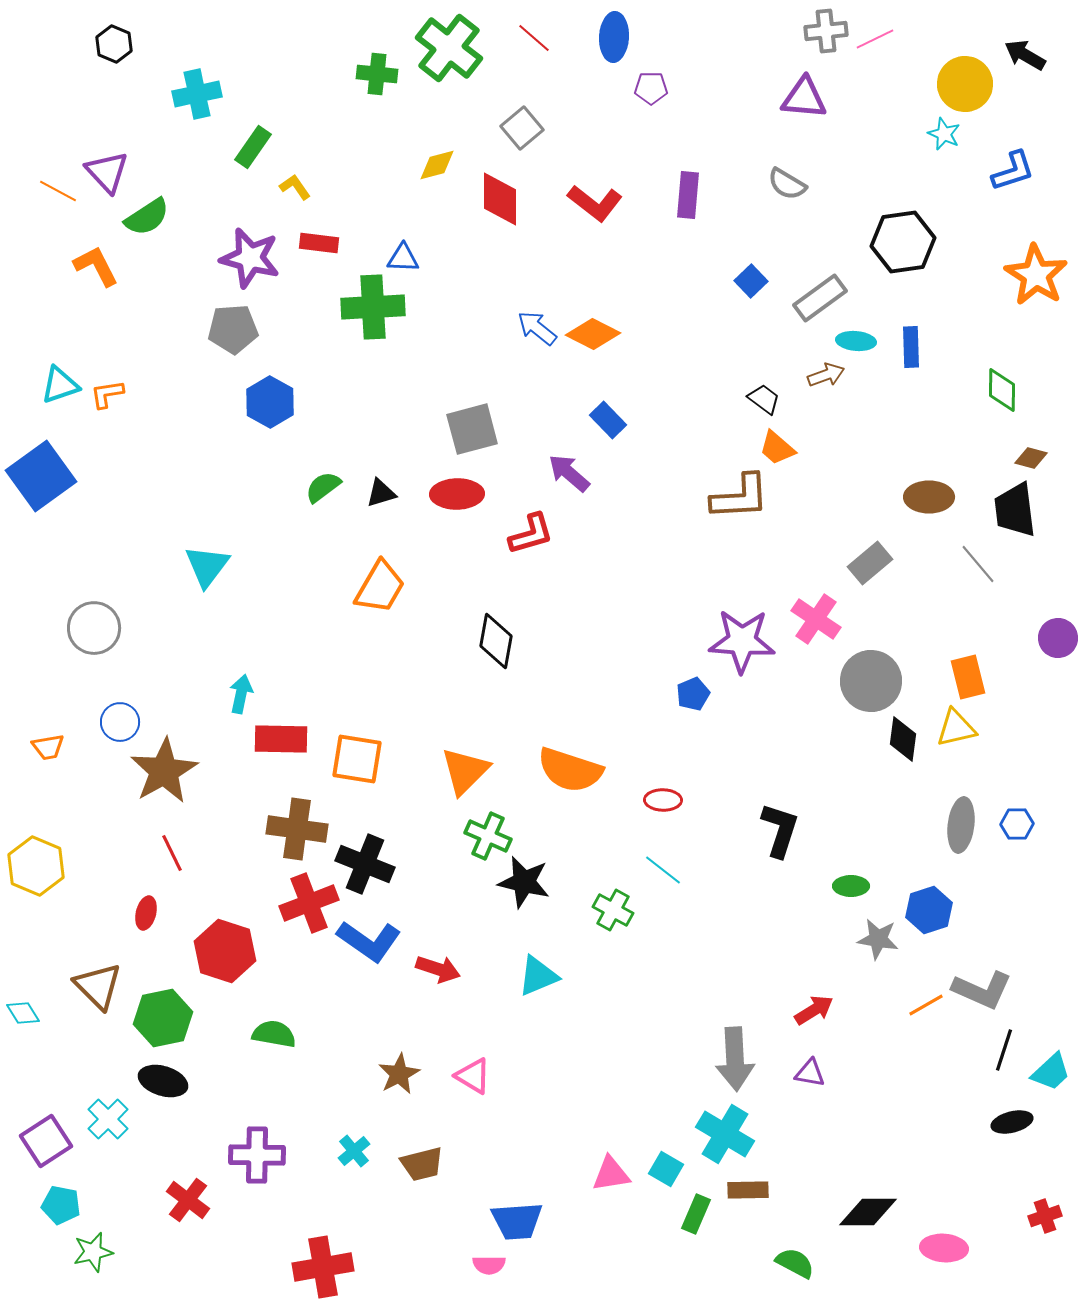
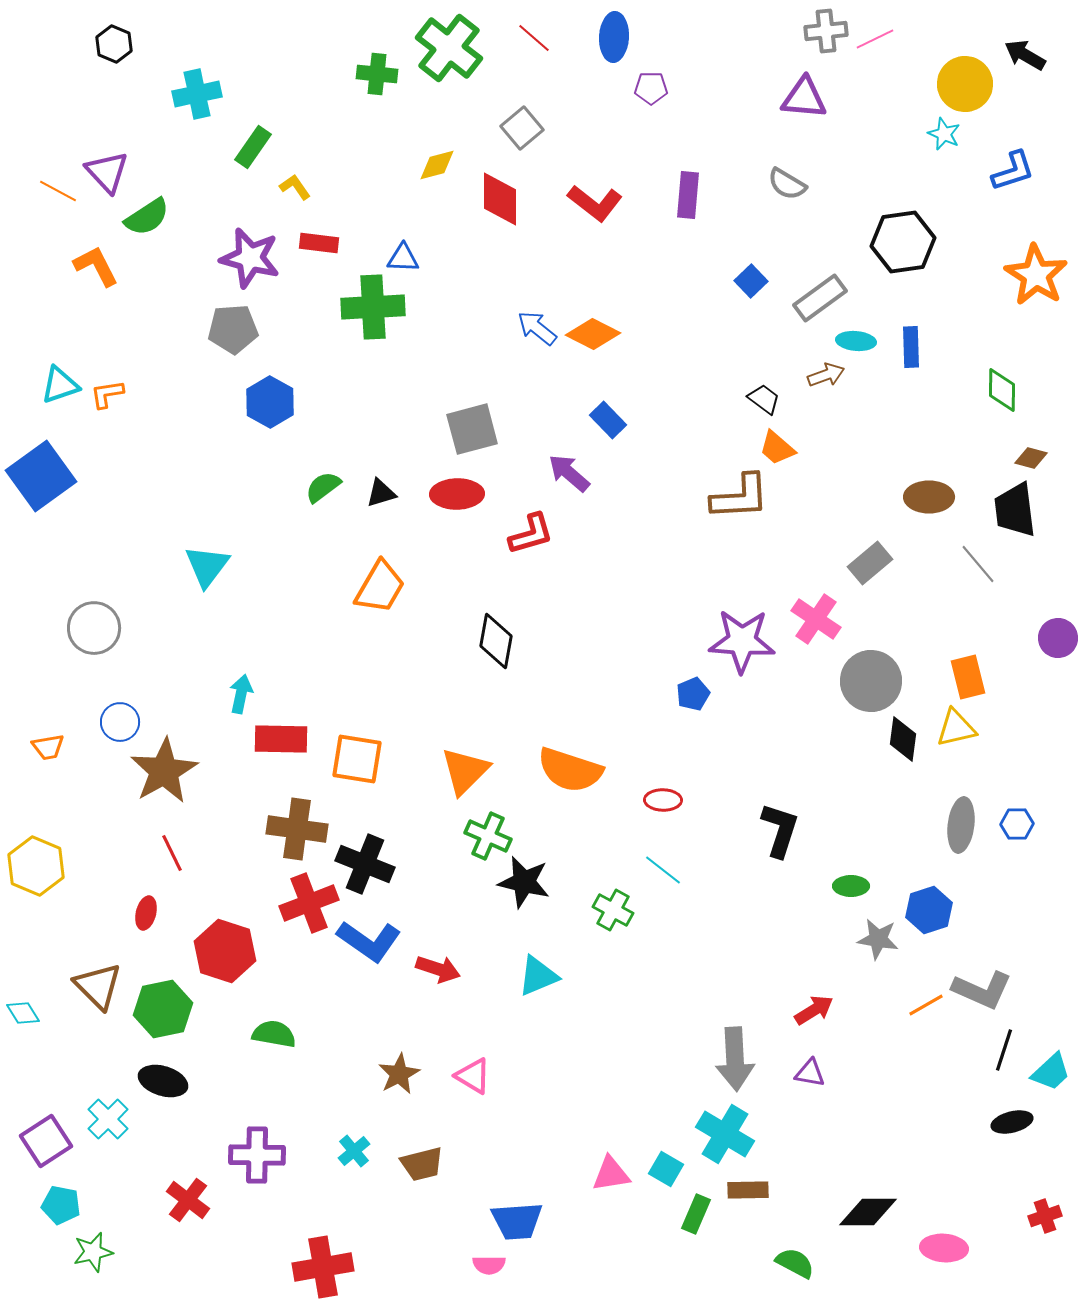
green hexagon at (163, 1018): moved 9 px up
